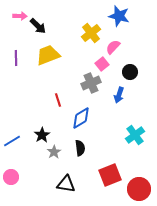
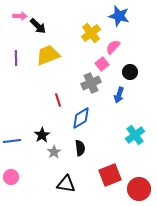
blue line: rotated 24 degrees clockwise
